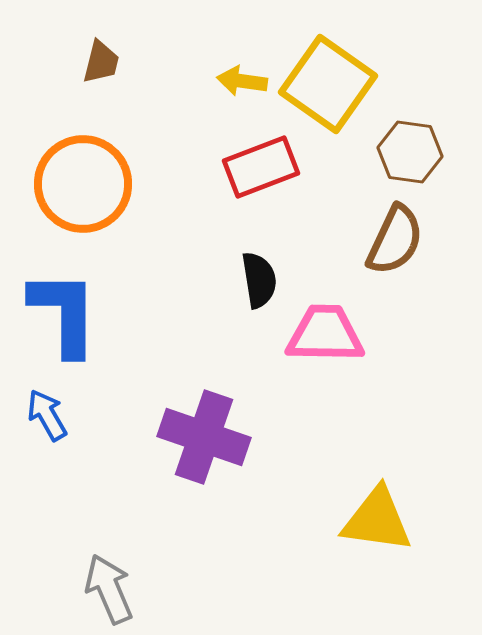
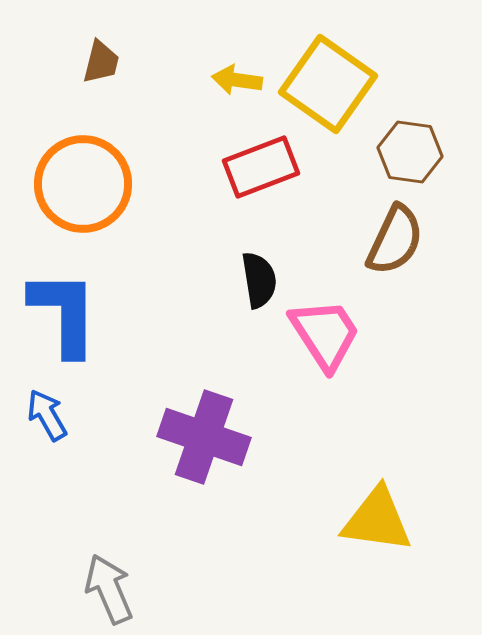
yellow arrow: moved 5 px left, 1 px up
pink trapezoid: rotated 56 degrees clockwise
